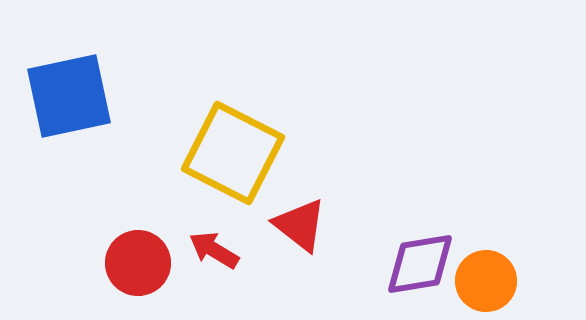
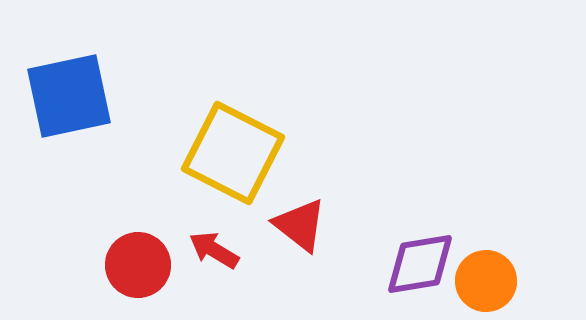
red circle: moved 2 px down
